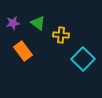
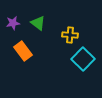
yellow cross: moved 9 px right
